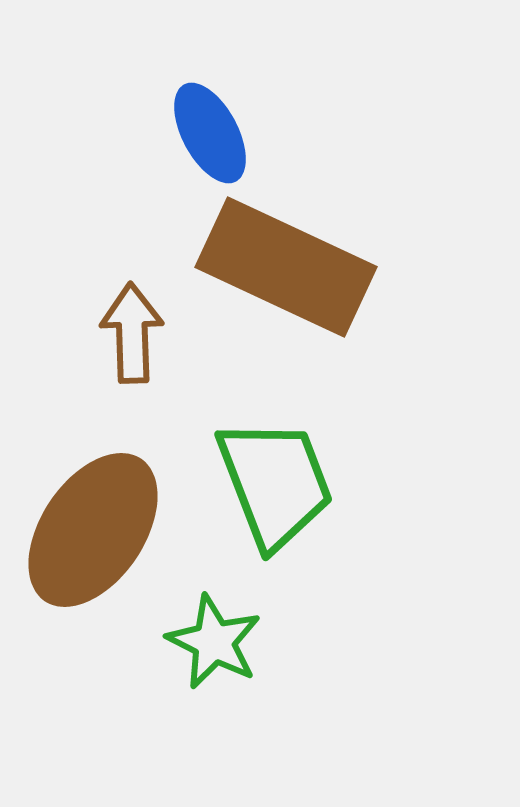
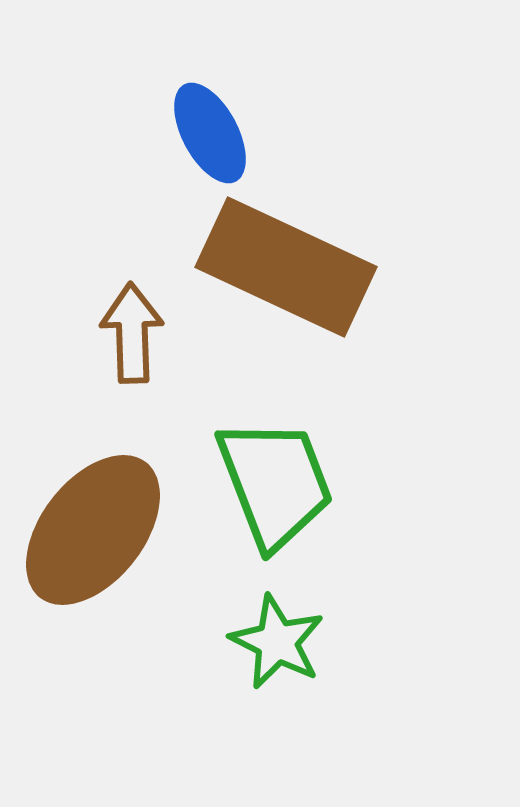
brown ellipse: rotated 4 degrees clockwise
green star: moved 63 px right
